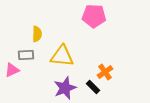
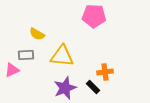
yellow semicircle: rotated 119 degrees clockwise
orange cross: rotated 28 degrees clockwise
